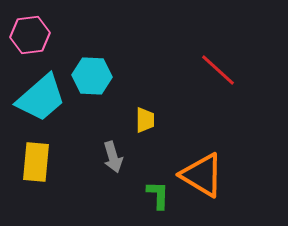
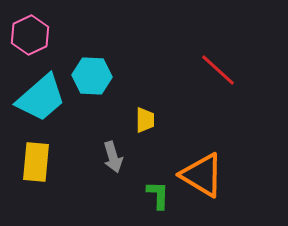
pink hexagon: rotated 18 degrees counterclockwise
